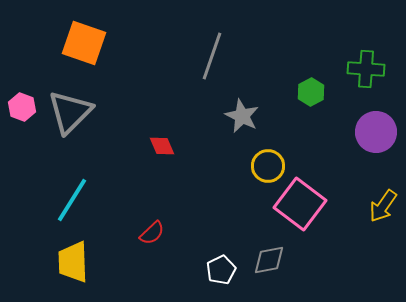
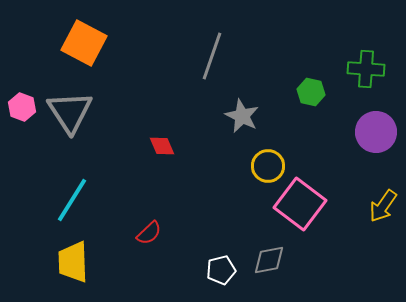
orange square: rotated 9 degrees clockwise
green hexagon: rotated 20 degrees counterclockwise
gray triangle: rotated 18 degrees counterclockwise
red semicircle: moved 3 px left
white pentagon: rotated 12 degrees clockwise
